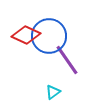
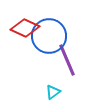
red diamond: moved 1 px left, 7 px up
purple line: rotated 12 degrees clockwise
